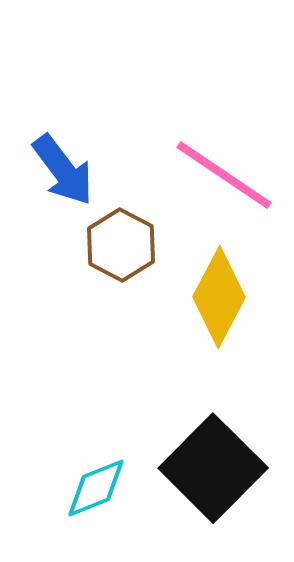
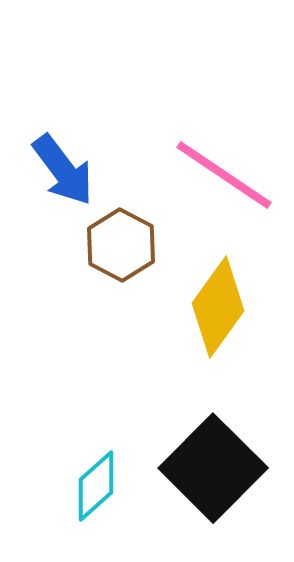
yellow diamond: moved 1 px left, 10 px down; rotated 8 degrees clockwise
cyan diamond: moved 2 px up; rotated 20 degrees counterclockwise
